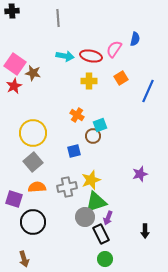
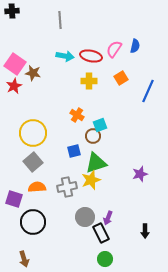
gray line: moved 2 px right, 2 px down
blue semicircle: moved 7 px down
green triangle: moved 39 px up
black rectangle: moved 1 px up
